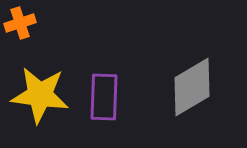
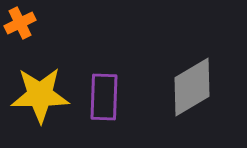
orange cross: rotated 8 degrees counterclockwise
yellow star: rotated 8 degrees counterclockwise
